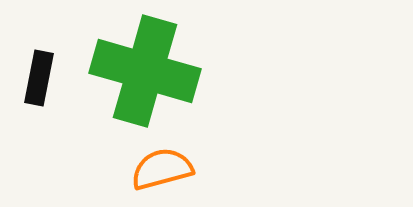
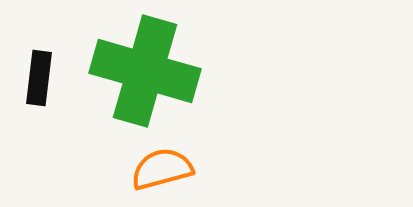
black rectangle: rotated 4 degrees counterclockwise
